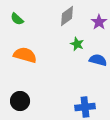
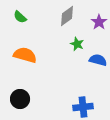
green semicircle: moved 3 px right, 2 px up
black circle: moved 2 px up
blue cross: moved 2 px left
